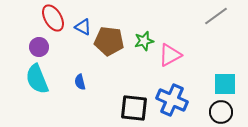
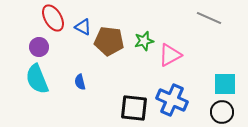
gray line: moved 7 px left, 2 px down; rotated 60 degrees clockwise
black circle: moved 1 px right
